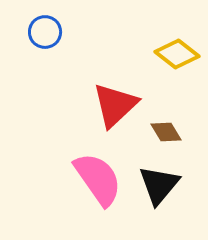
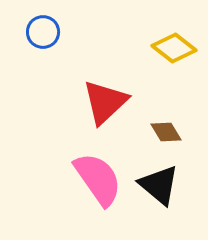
blue circle: moved 2 px left
yellow diamond: moved 3 px left, 6 px up
red triangle: moved 10 px left, 3 px up
black triangle: rotated 30 degrees counterclockwise
